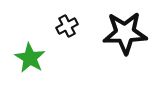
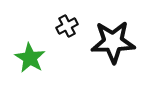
black star: moved 12 px left, 9 px down
